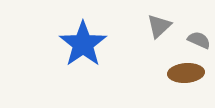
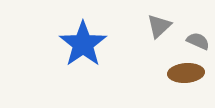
gray semicircle: moved 1 px left, 1 px down
